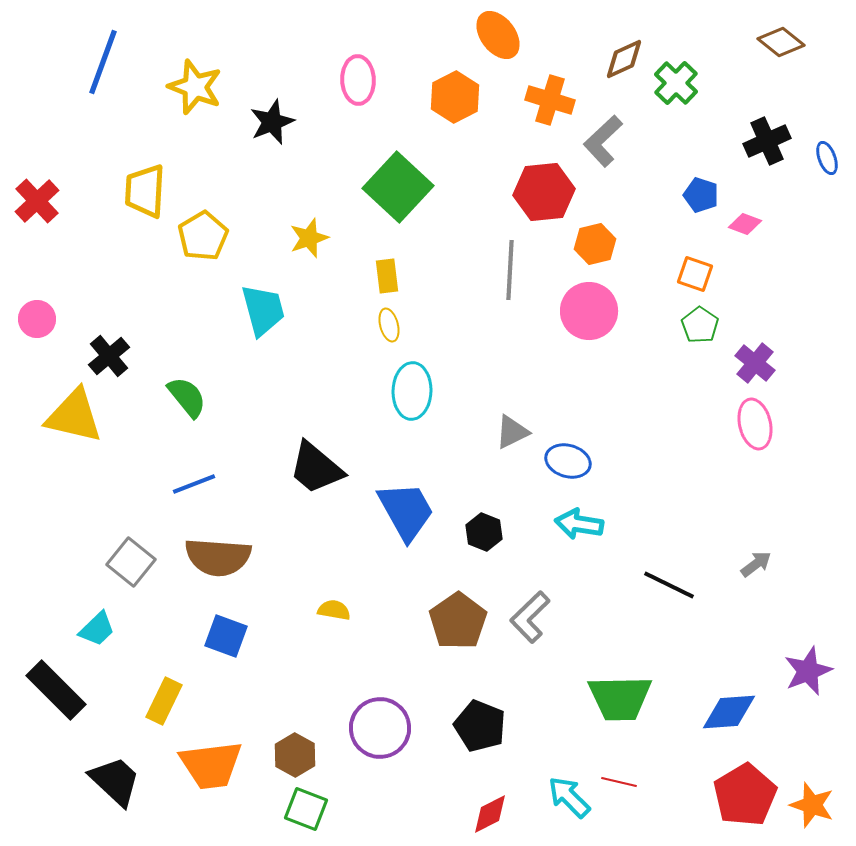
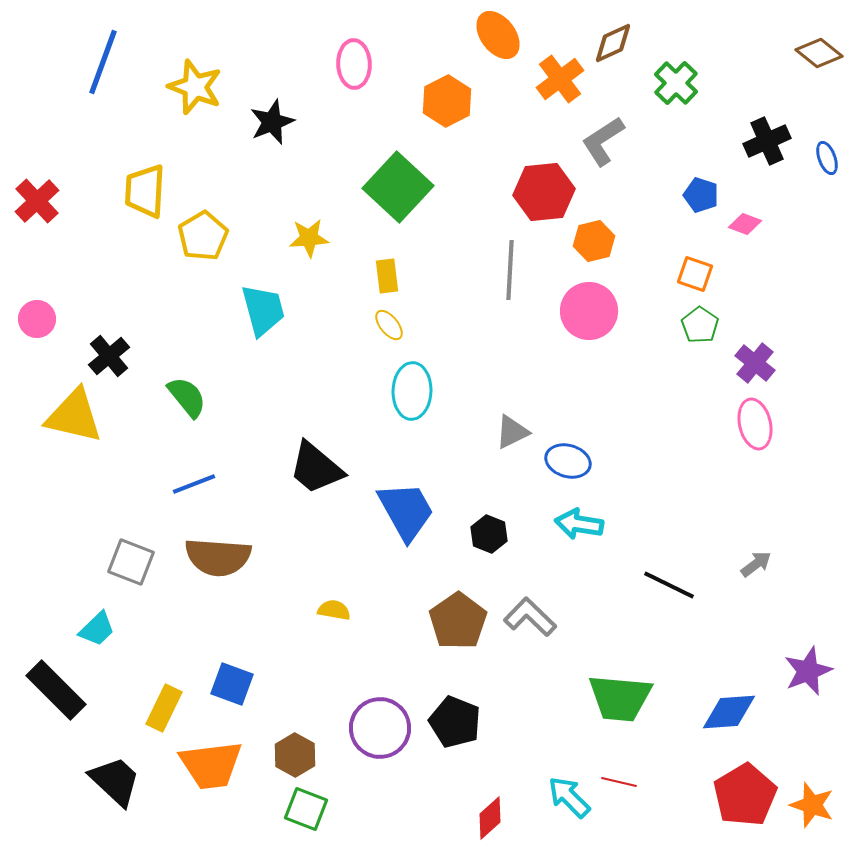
brown diamond at (781, 42): moved 38 px right, 11 px down
brown diamond at (624, 59): moved 11 px left, 16 px up
pink ellipse at (358, 80): moved 4 px left, 16 px up
orange hexagon at (455, 97): moved 8 px left, 4 px down
orange cross at (550, 100): moved 10 px right, 21 px up; rotated 36 degrees clockwise
gray L-shape at (603, 141): rotated 10 degrees clockwise
yellow star at (309, 238): rotated 15 degrees clockwise
orange hexagon at (595, 244): moved 1 px left, 3 px up
yellow ellipse at (389, 325): rotated 24 degrees counterclockwise
black hexagon at (484, 532): moved 5 px right, 2 px down
gray square at (131, 562): rotated 18 degrees counterclockwise
gray L-shape at (530, 617): rotated 88 degrees clockwise
blue square at (226, 636): moved 6 px right, 48 px down
green trapezoid at (620, 698): rotated 6 degrees clockwise
yellow rectangle at (164, 701): moved 7 px down
black pentagon at (480, 726): moved 25 px left, 4 px up
red diamond at (490, 814): moved 4 px down; rotated 15 degrees counterclockwise
